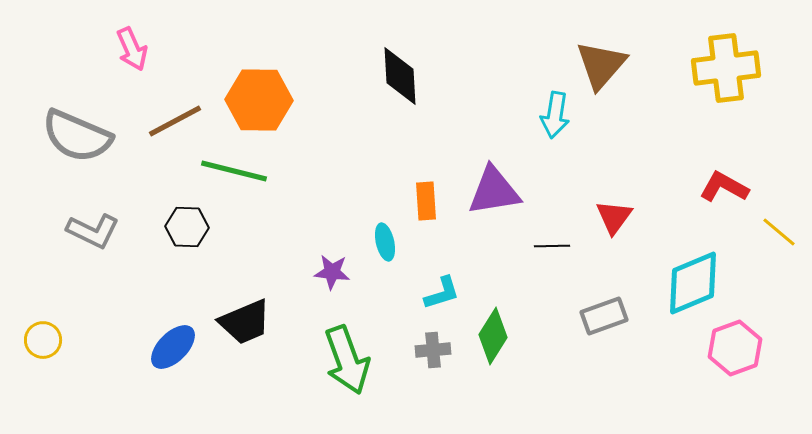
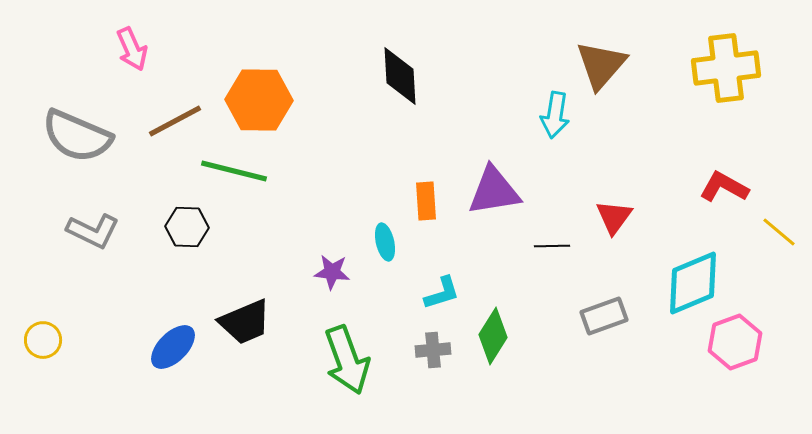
pink hexagon: moved 6 px up
